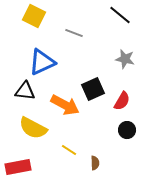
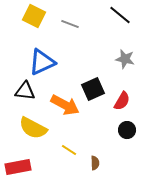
gray line: moved 4 px left, 9 px up
